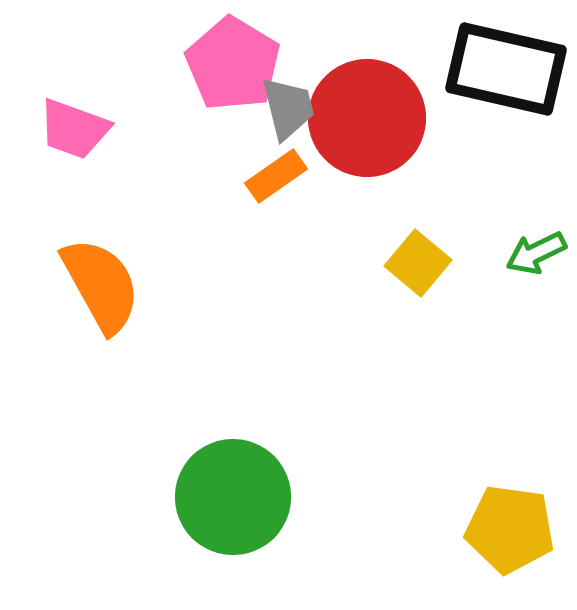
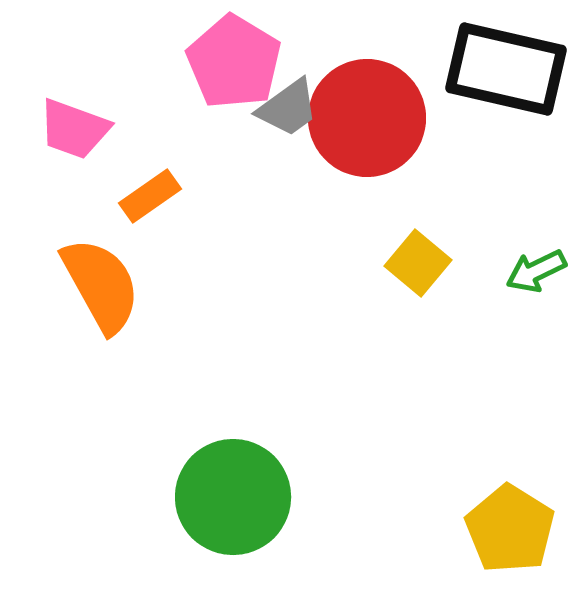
pink pentagon: moved 1 px right, 2 px up
gray trapezoid: rotated 68 degrees clockwise
orange rectangle: moved 126 px left, 20 px down
green arrow: moved 18 px down
yellow pentagon: rotated 24 degrees clockwise
